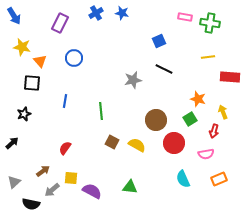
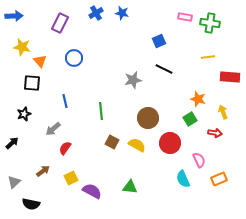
blue arrow: rotated 60 degrees counterclockwise
blue line: rotated 24 degrees counterclockwise
brown circle: moved 8 px left, 2 px up
red arrow: moved 1 px right, 2 px down; rotated 96 degrees counterclockwise
red circle: moved 4 px left
pink semicircle: moved 7 px left, 6 px down; rotated 105 degrees counterclockwise
yellow square: rotated 32 degrees counterclockwise
gray arrow: moved 1 px right, 61 px up
